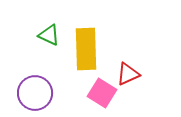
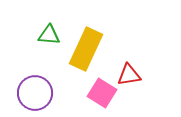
green triangle: rotated 20 degrees counterclockwise
yellow rectangle: rotated 27 degrees clockwise
red triangle: moved 1 px right, 1 px down; rotated 15 degrees clockwise
